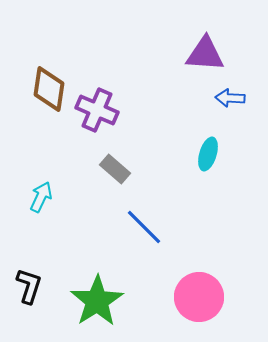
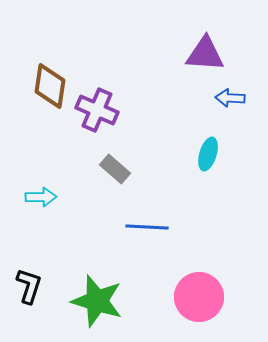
brown diamond: moved 1 px right, 3 px up
cyan arrow: rotated 64 degrees clockwise
blue line: moved 3 px right; rotated 42 degrees counterclockwise
green star: rotated 22 degrees counterclockwise
